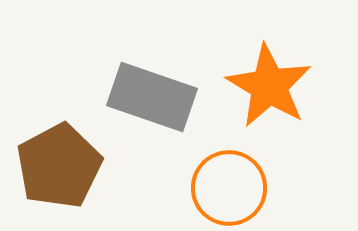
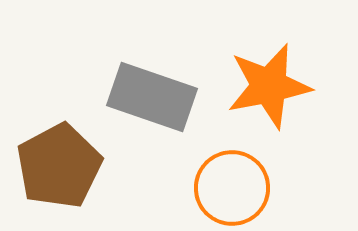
orange star: rotated 30 degrees clockwise
orange circle: moved 3 px right
